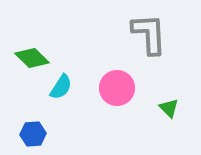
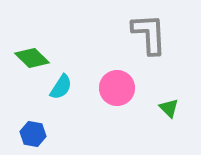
blue hexagon: rotated 15 degrees clockwise
